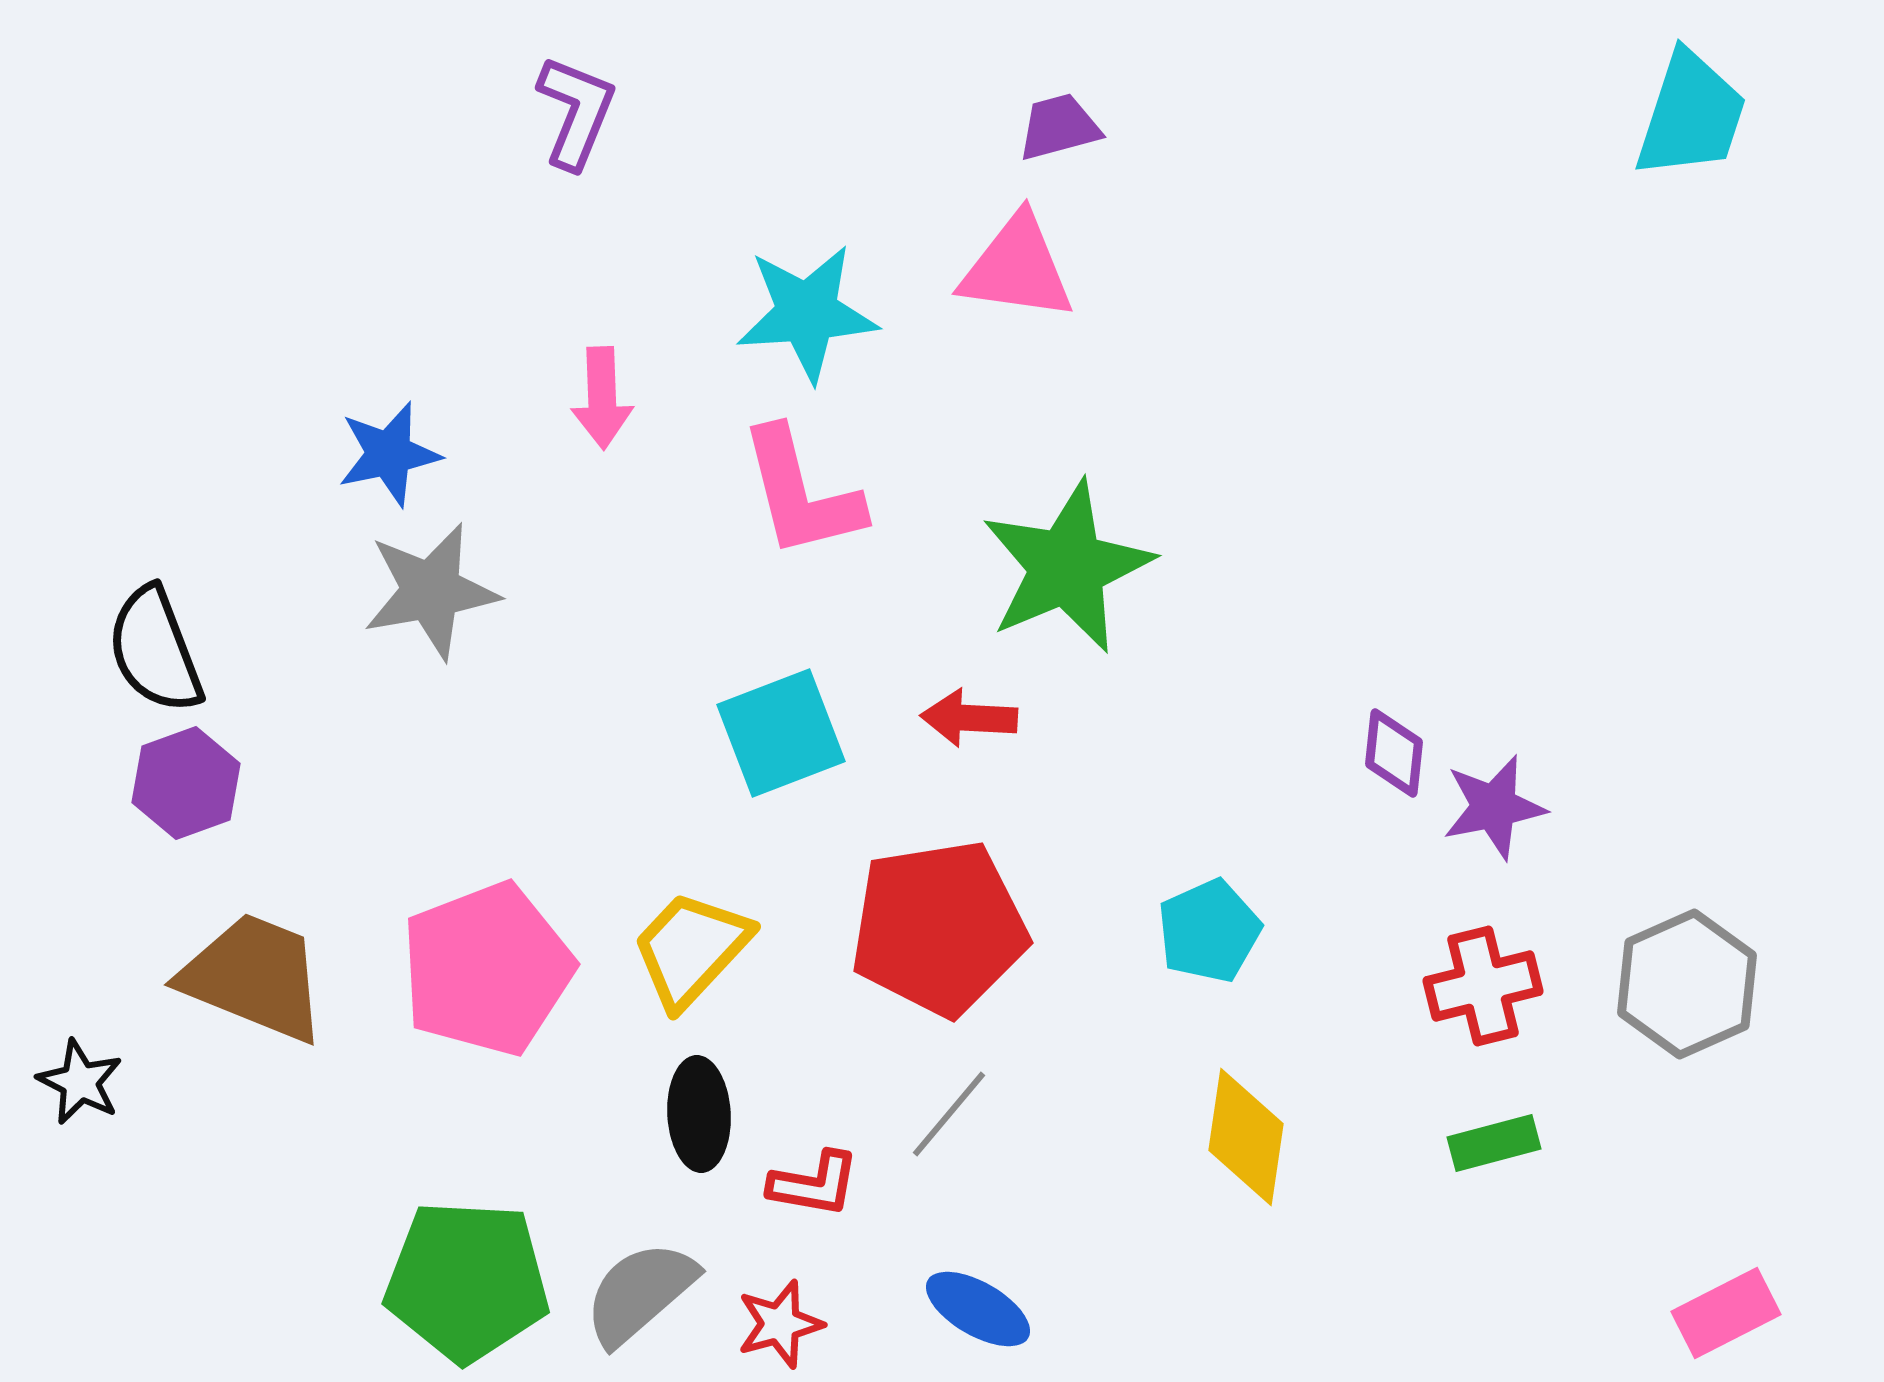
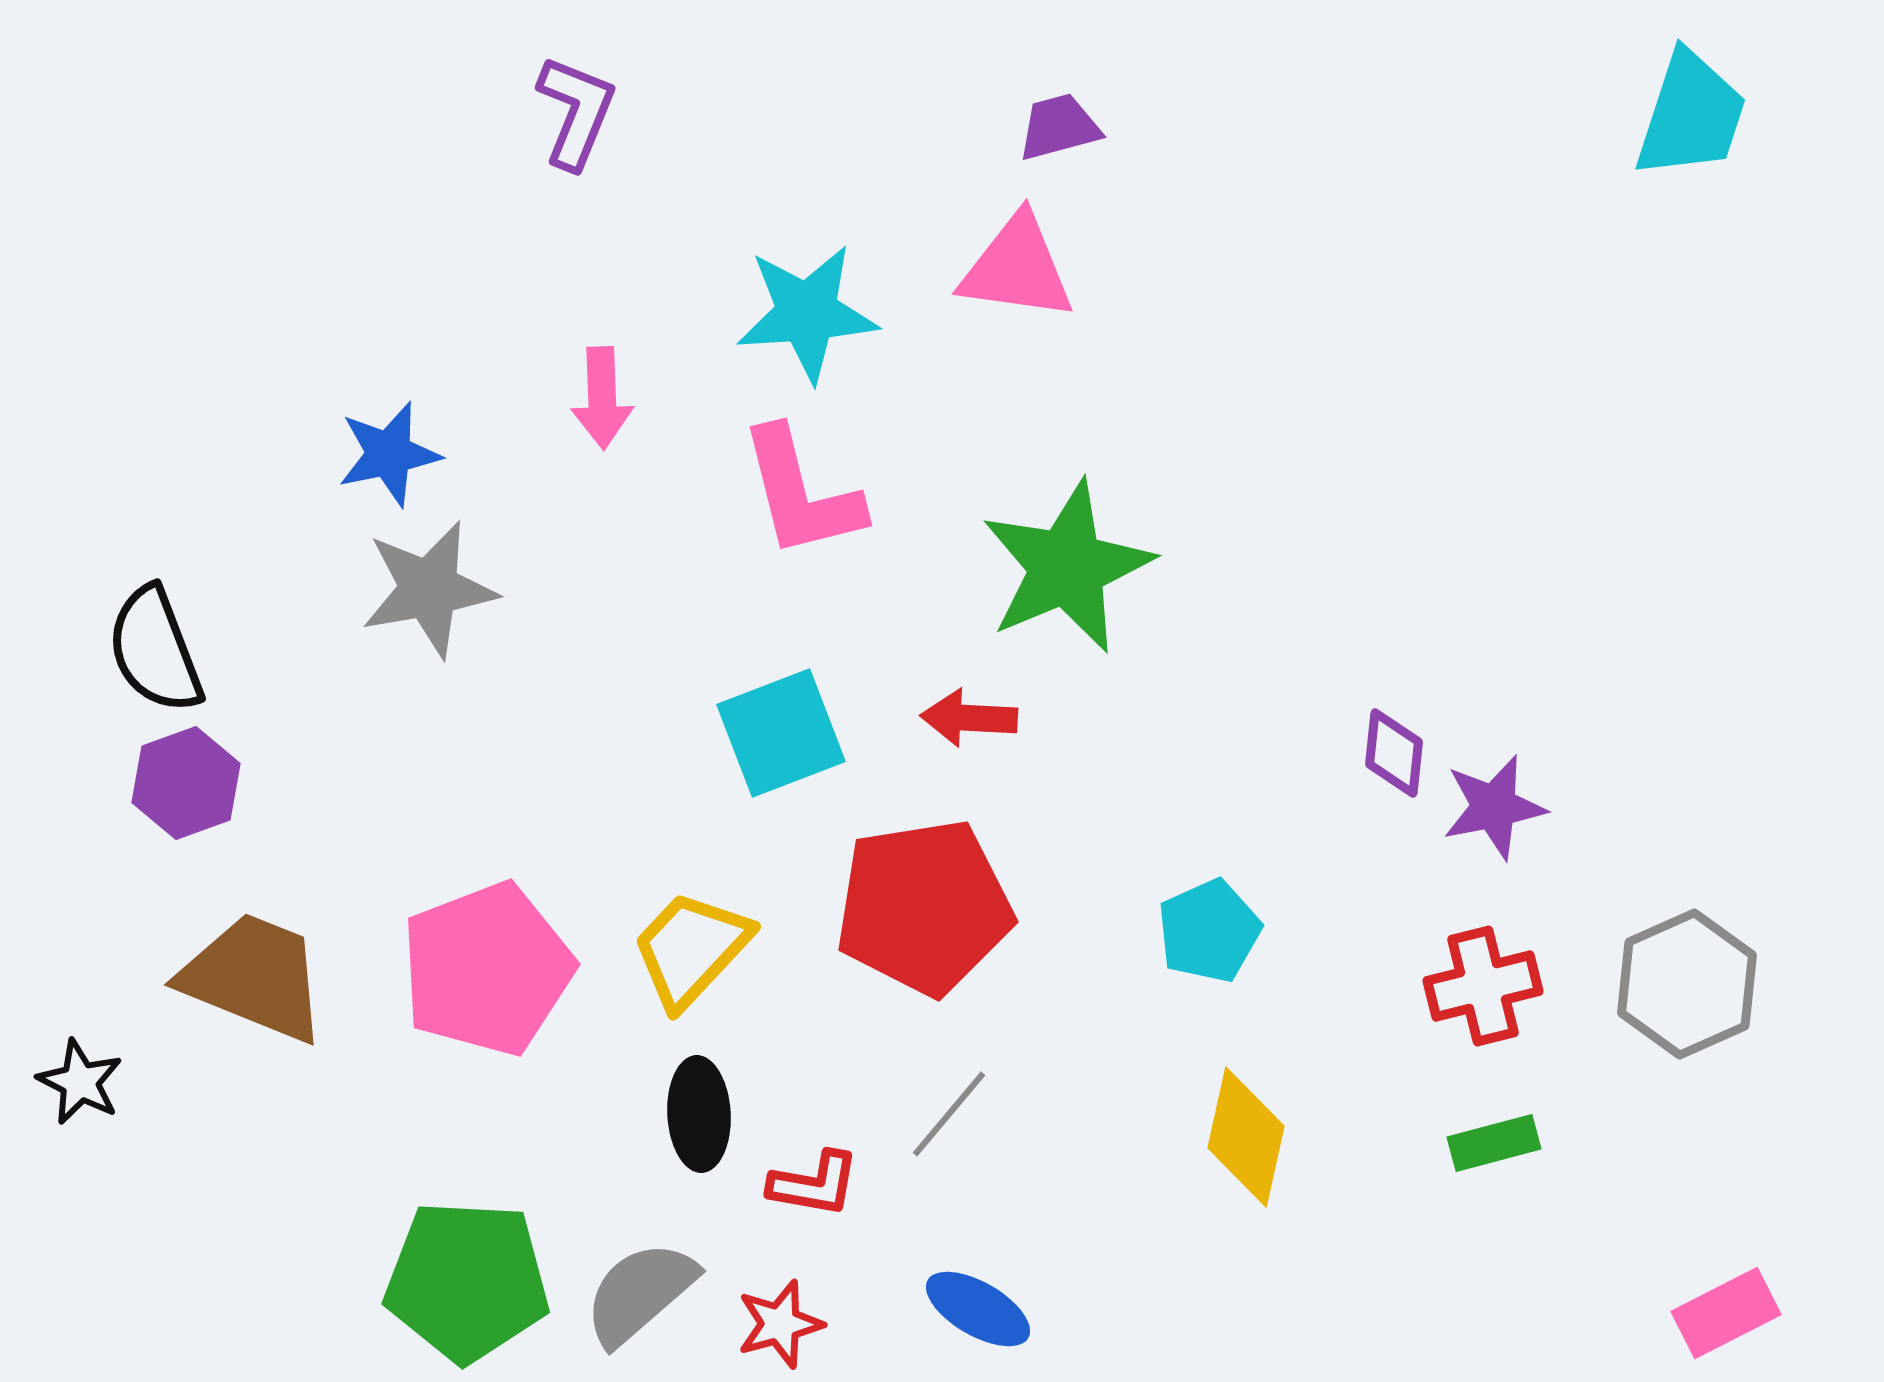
gray star: moved 2 px left, 2 px up
red pentagon: moved 15 px left, 21 px up
yellow diamond: rotated 4 degrees clockwise
